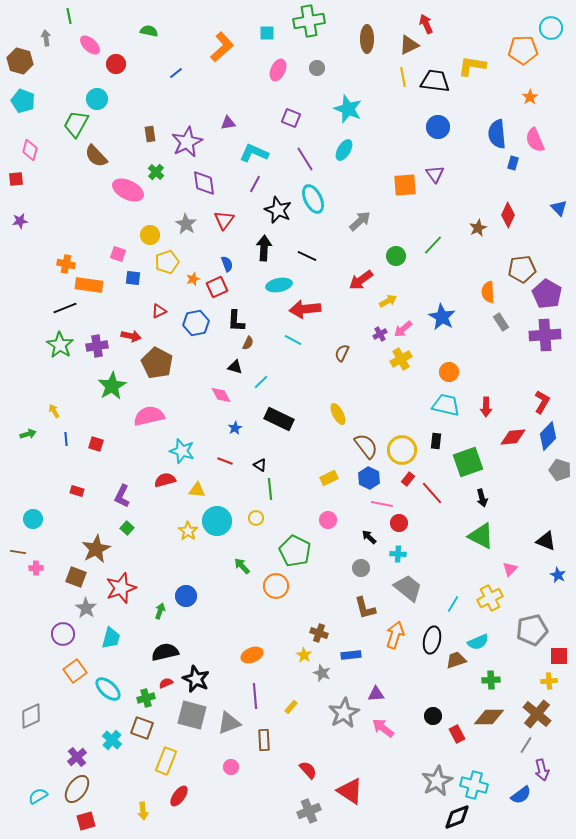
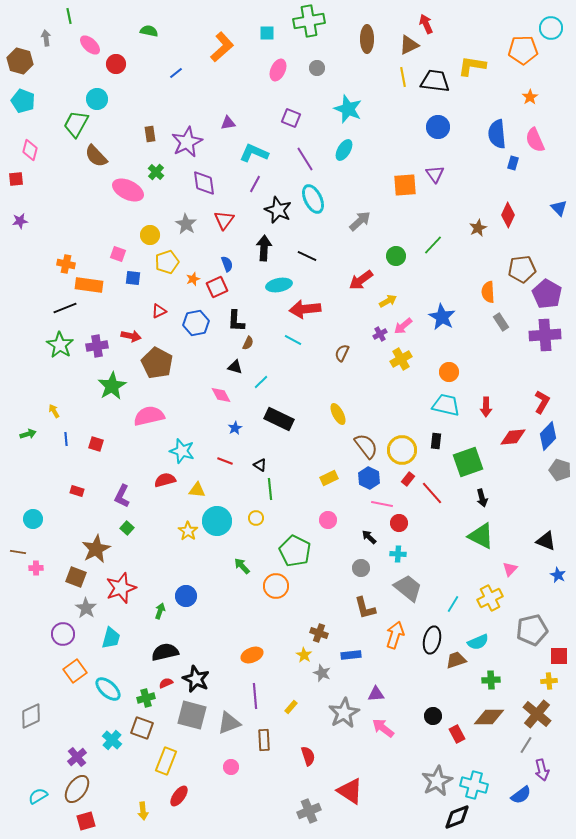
pink arrow at (403, 329): moved 3 px up
red semicircle at (308, 770): moved 14 px up; rotated 24 degrees clockwise
